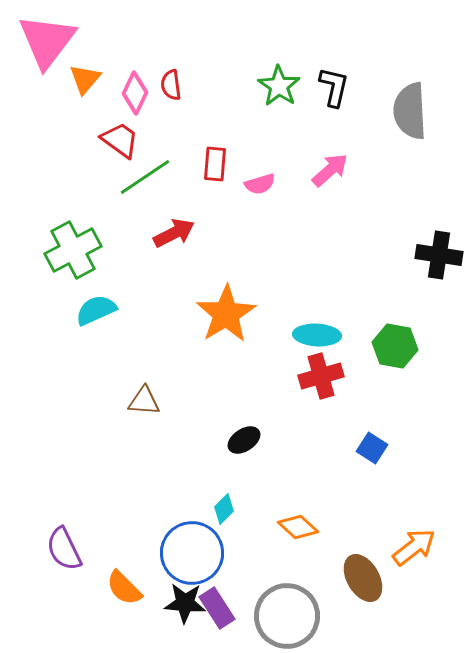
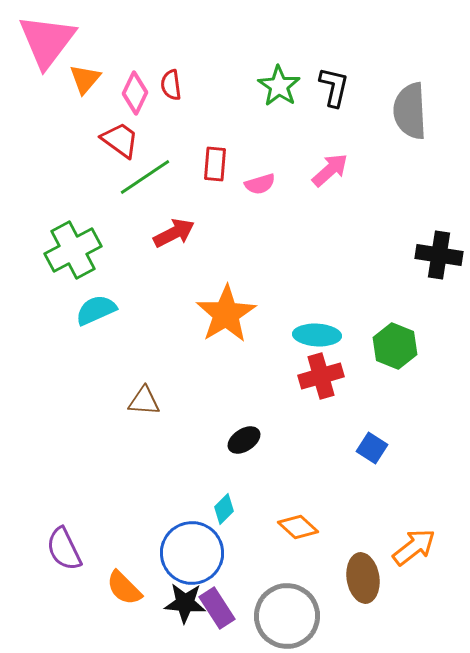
green hexagon: rotated 12 degrees clockwise
brown ellipse: rotated 21 degrees clockwise
